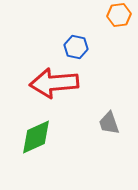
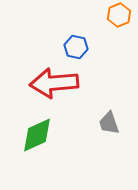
orange hexagon: rotated 15 degrees counterclockwise
green diamond: moved 1 px right, 2 px up
